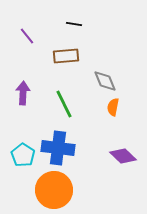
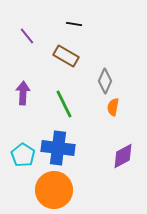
brown rectangle: rotated 35 degrees clockwise
gray diamond: rotated 45 degrees clockwise
purple diamond: rotated 72 degrees counterclockwise
